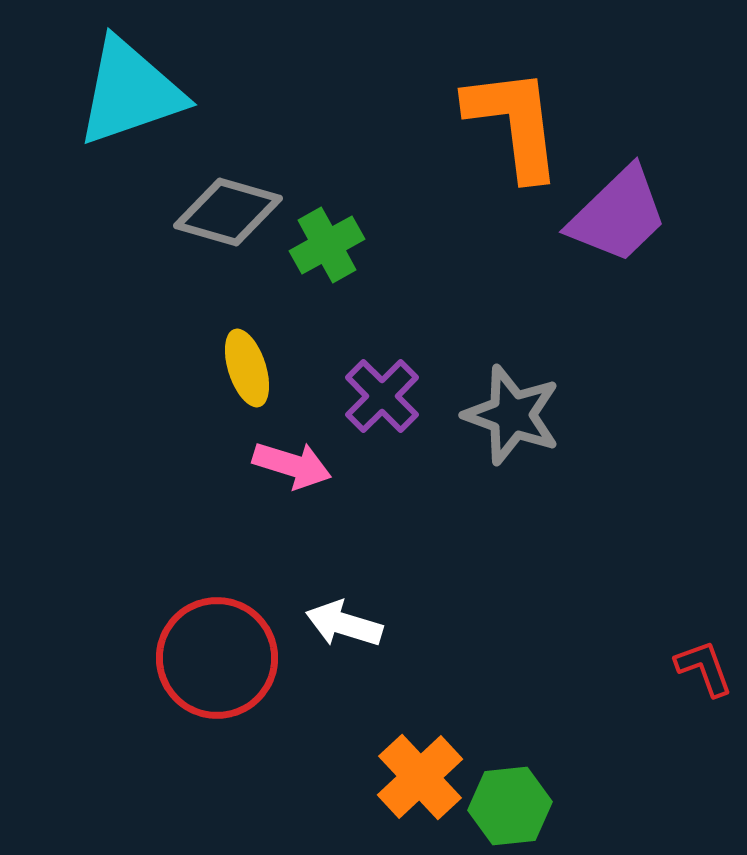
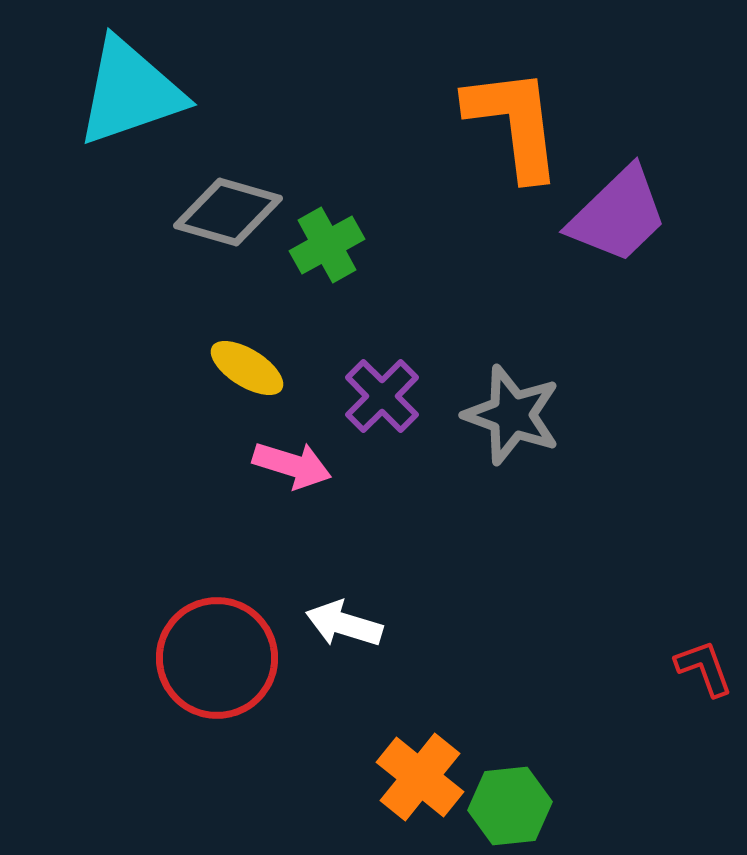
yellow ellipse: rotated 40 degrees counterclockwise
orange cross: rotated 8 degrees counterclockwise
